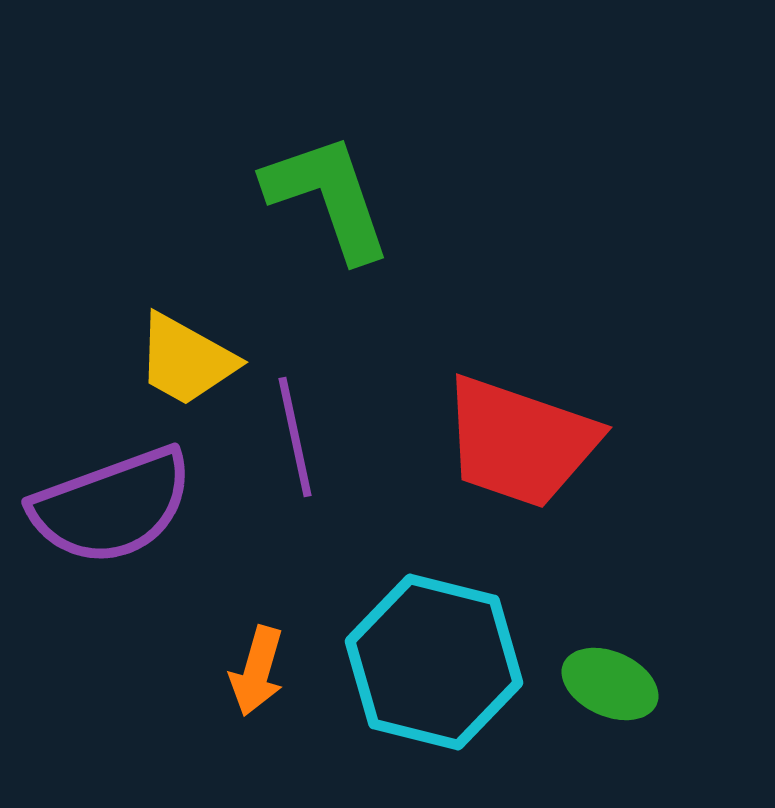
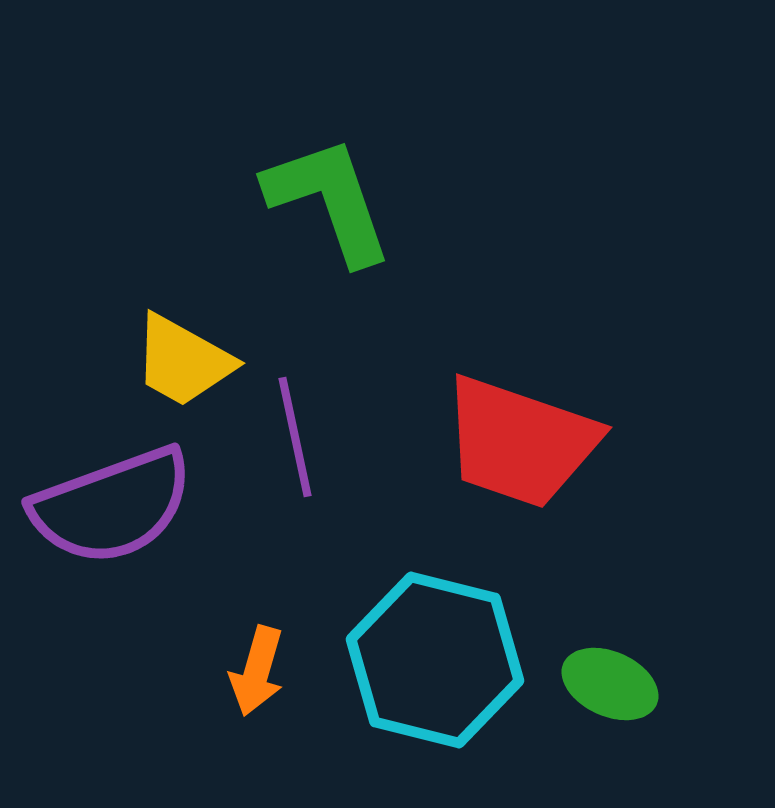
green L-shape: moved 1 px right, 3 px down
yellow trapezoid: moved 3 px left, 1 px down
cyan hexagon: moved 1 px right, 2 px up
